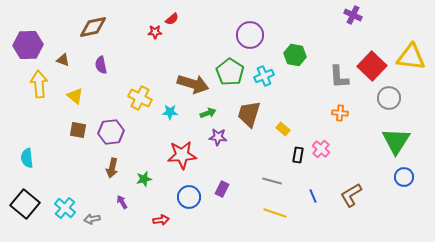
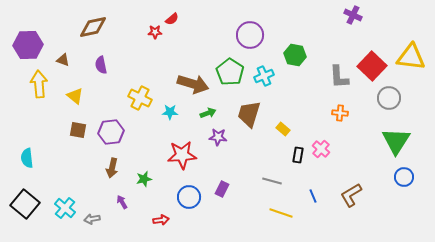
yellow line at (275, 213): moved 6 px right
